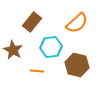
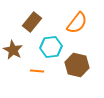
orange semicircle: rotated 10 degrees counterclockwise
